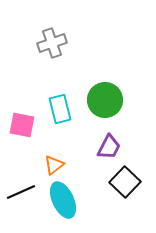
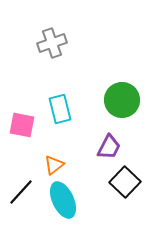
green circle: moved 17 px right
black line: rotated 24 degrees counterclockwise
